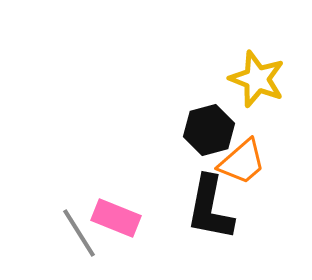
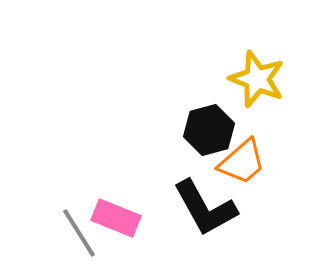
black L-shape: moved 5 px left; rotated 40 degrees counterclockwise
